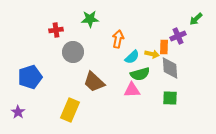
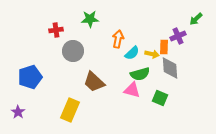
gray circle: moved 1 px up
cyan semicircle: moved 4 px up
pink triangle: rotated 18 degrees clockwise
green square: moved 10 px left; rotated 21 degrees clockwise
